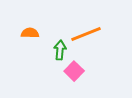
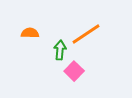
orange line: rotated 12 degrees counterclockwise
